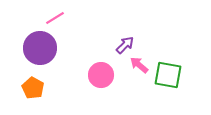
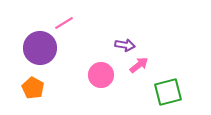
pink line: moved 9 px right, 5 px down
purple arrow: rotated 54 degrees clockwise
pink arrow: rotated 102 degrees clockwise
green square: moved 17 px down; rotated 24 degrees counterclockwise
